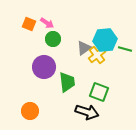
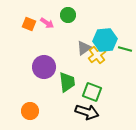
green circle: moved 15 px right, 24 px up
green square: moved 7 px left
